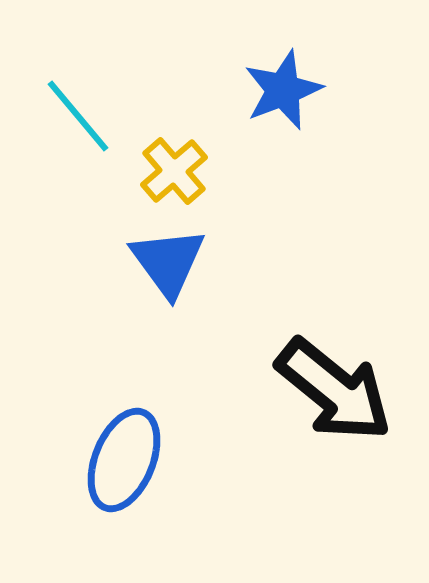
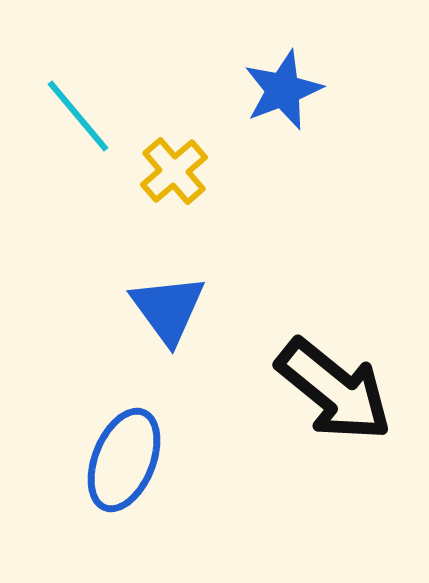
blue triangle: moved 47 px down
